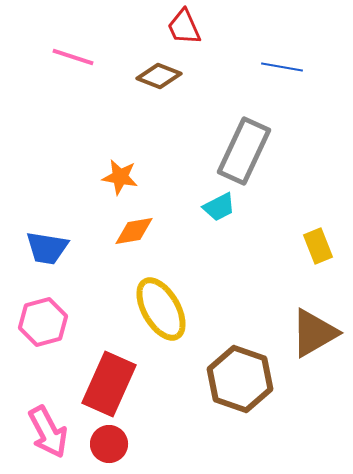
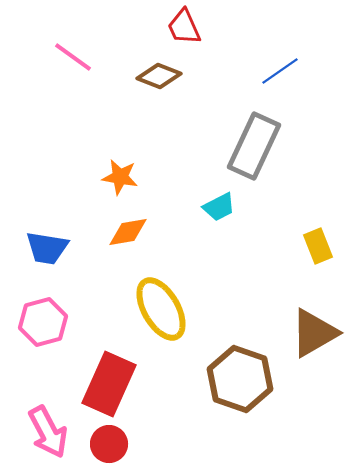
pink line: rotated 18 degrees clockwise
blue line: moved 2 px left, 4 px down; rotated 45 degrees counterclockwise
gray rectangle: moved 10 px right, 5 px up
orange diamond: moved 6 px left, 1 px down
